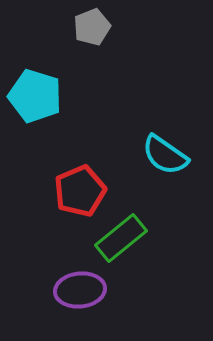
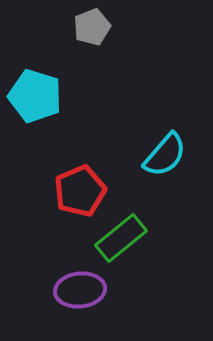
cyan semicircle: rotated 84 degrees counterclockwise
